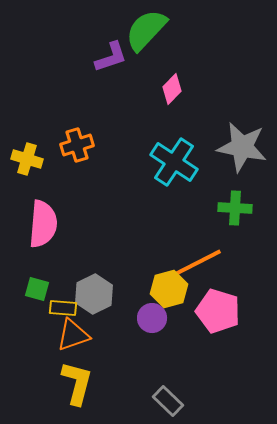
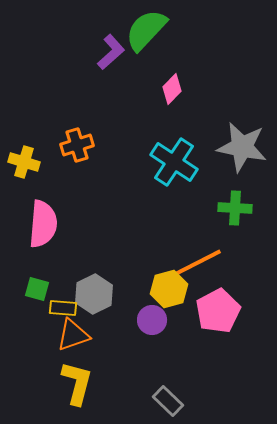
purple L-shape: moved 5 px up; rotated 24 degrees counterclockwise
yellow cross: moved 3 px left, 3 px down
pink pentagon: rotated 27 degrees clockwise
purple circle: moved 2 px down
